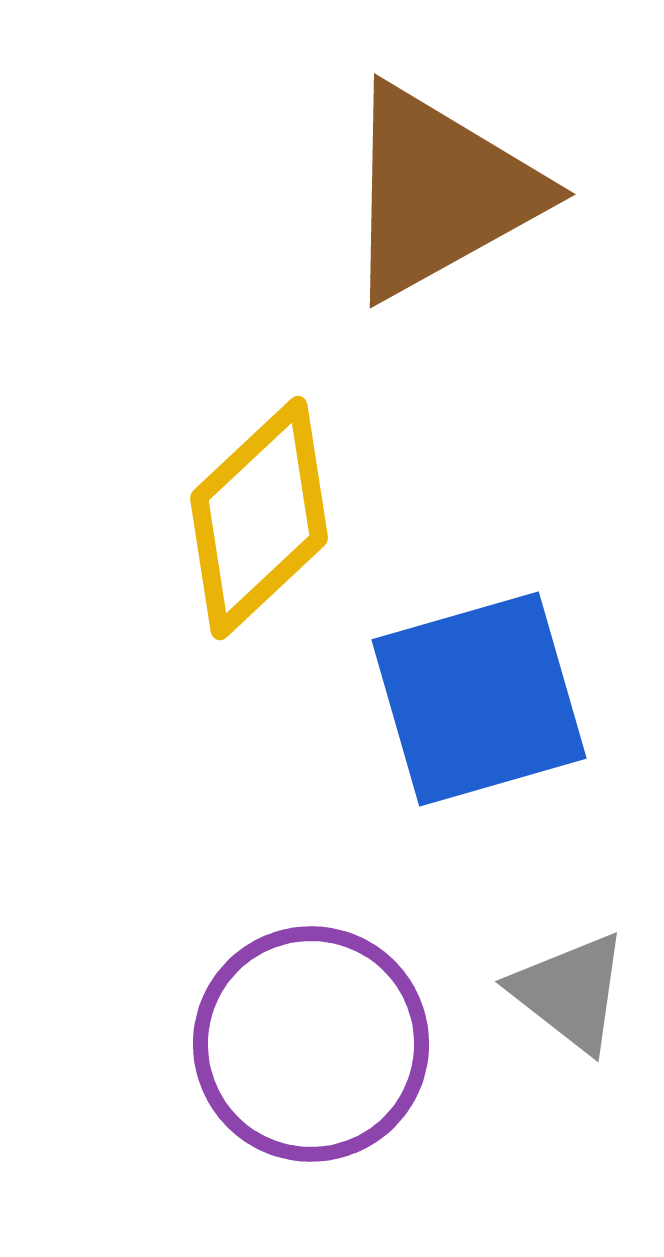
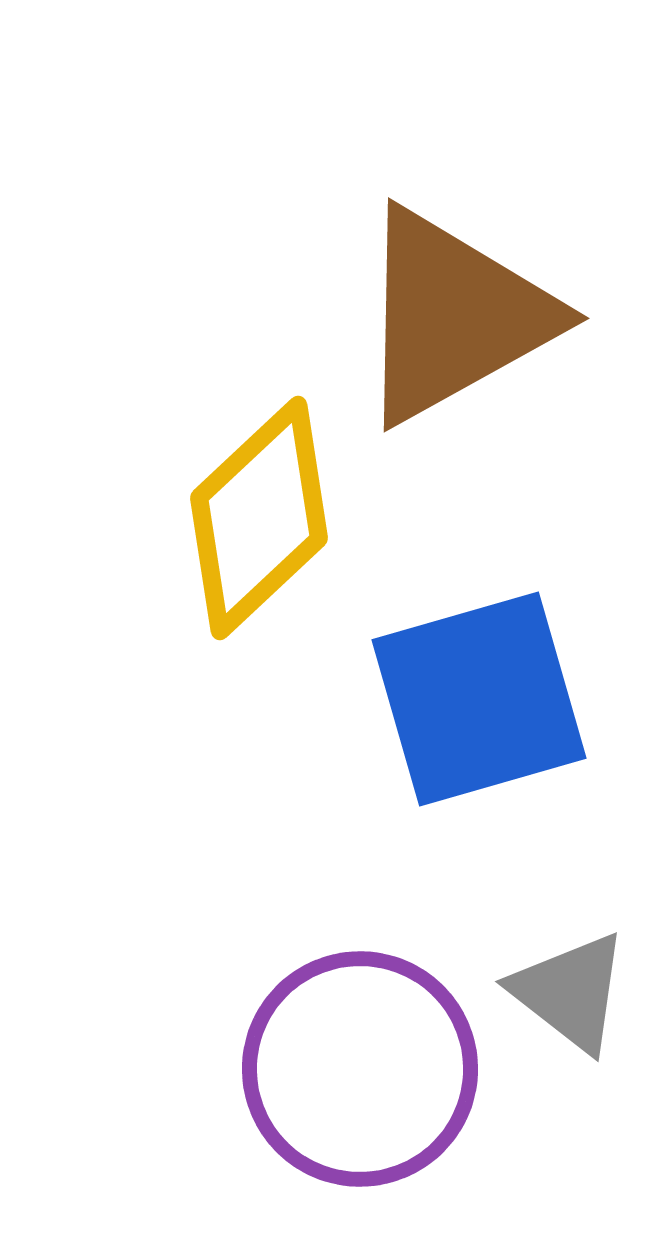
brown triangle: moved 14 px right, 124 px down
purple circle: moved 49 px right, 25 px down
